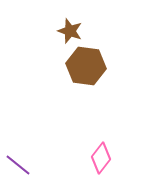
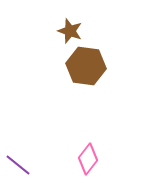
pink diamond: moved 13 px left, 1 px down
